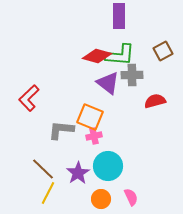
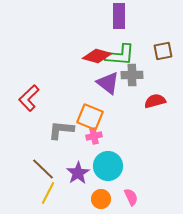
brown square: rotated 18 degrees clockwise
